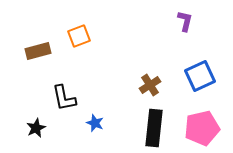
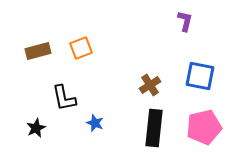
orange square: moved 2 px right, 12 px down
blue square: rotated 36 degrees clockwise
pink pentagon: moved 2 px right, 1 px up
